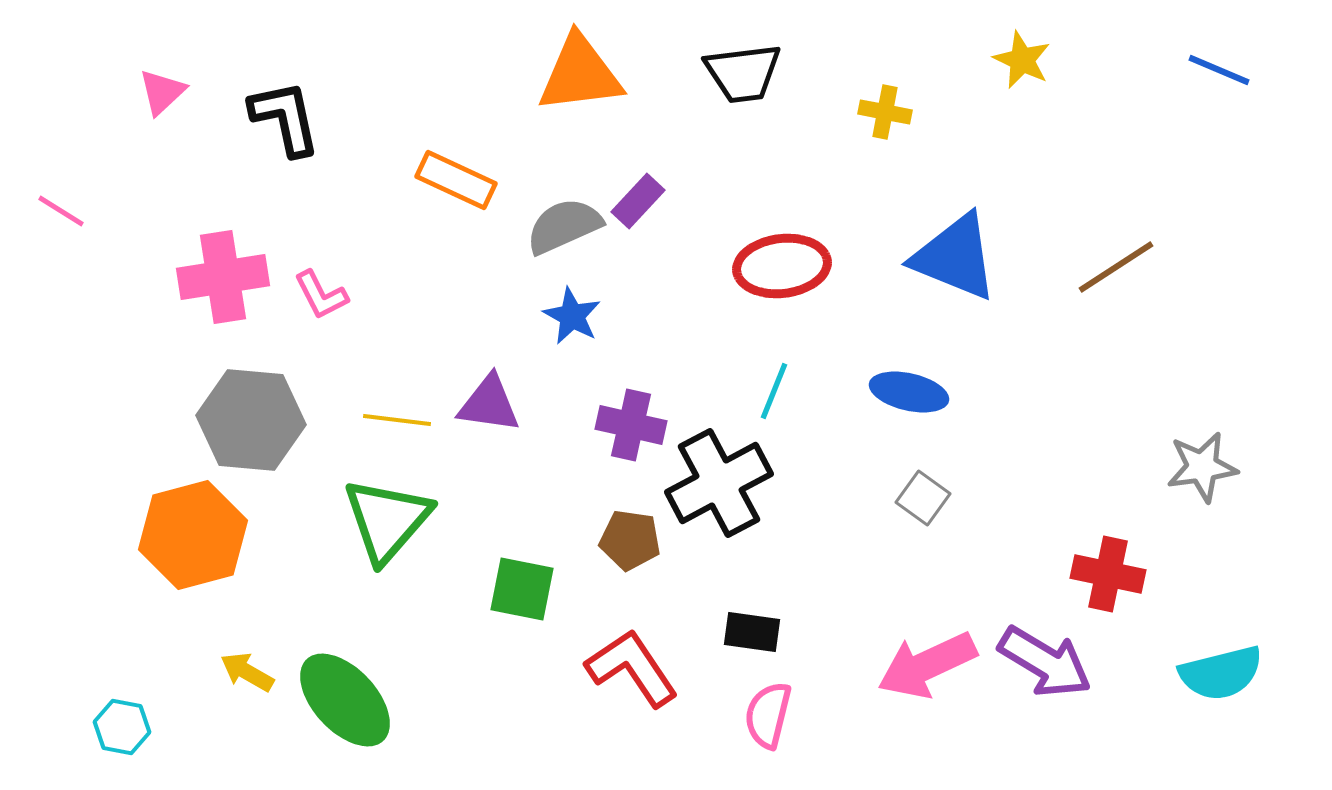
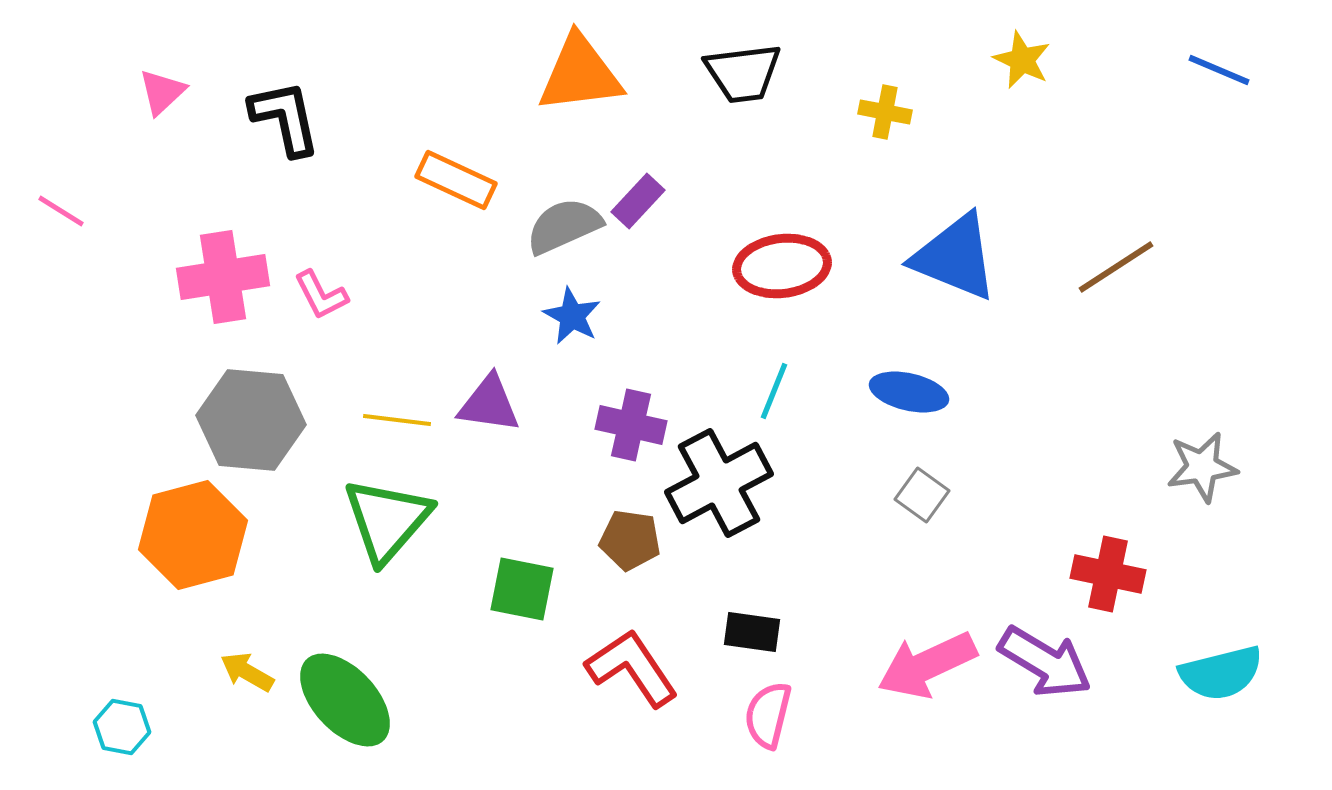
gray square: moved 1 px left, 3 px up
